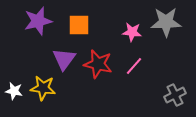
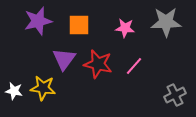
pink star: moved 7 px left, 4 px up
